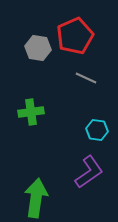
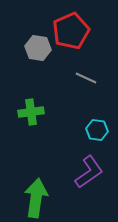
red pentagon: moved 4 px left, 5 px up
